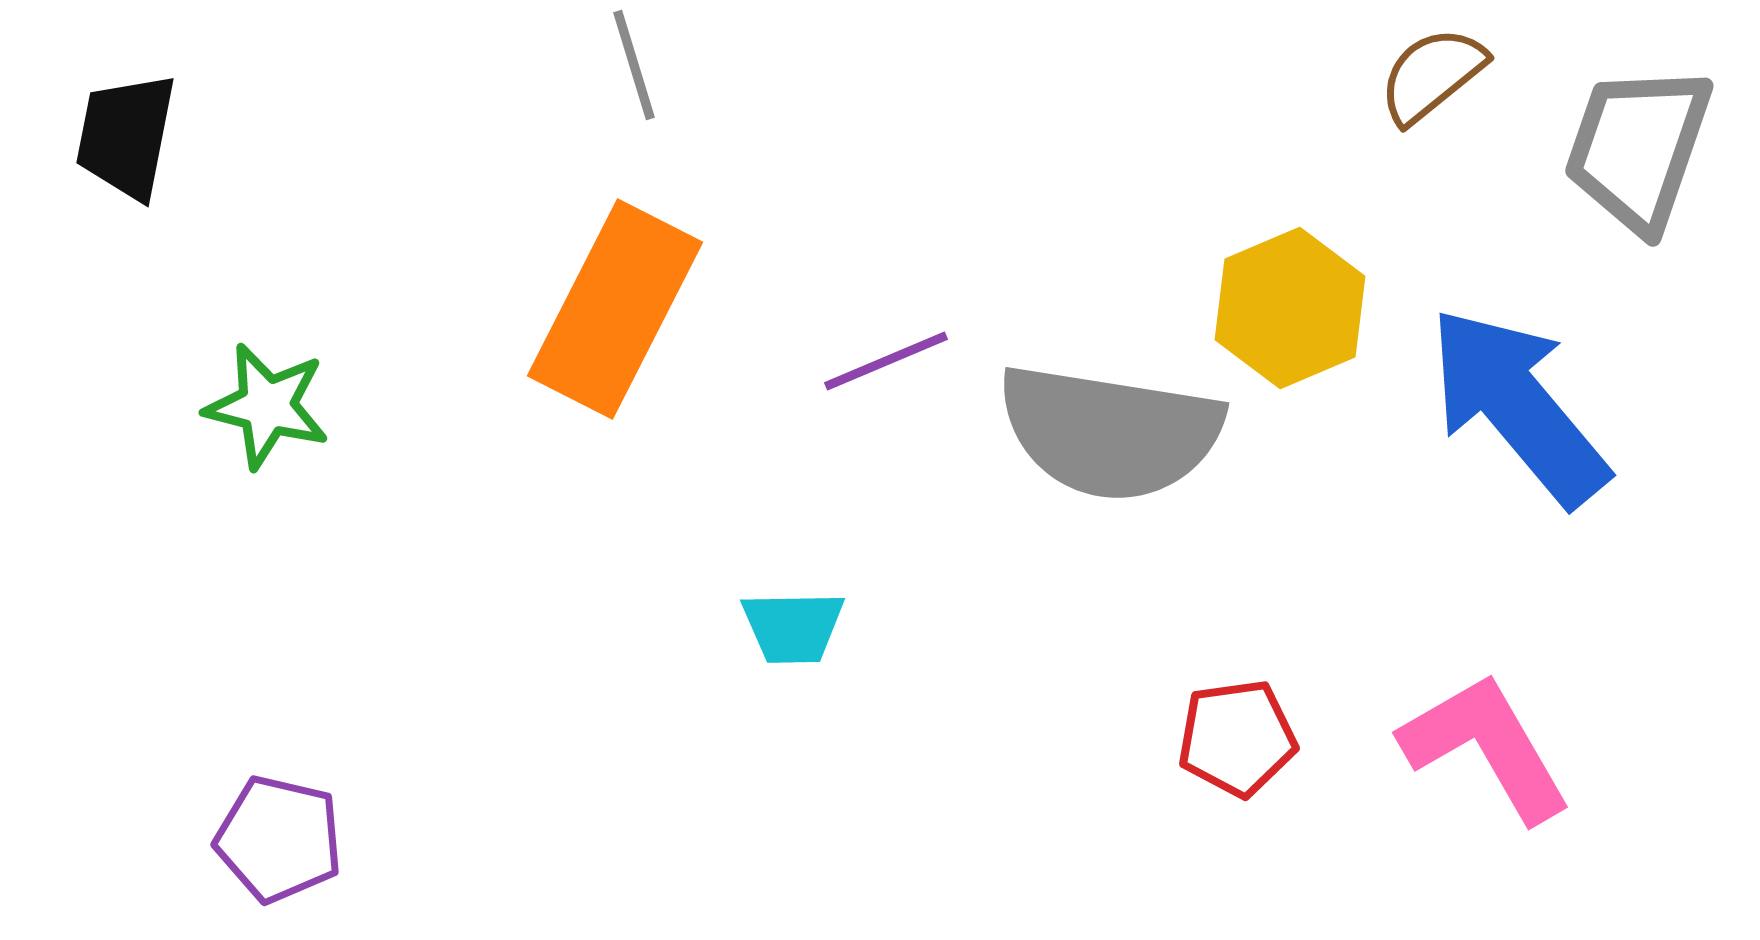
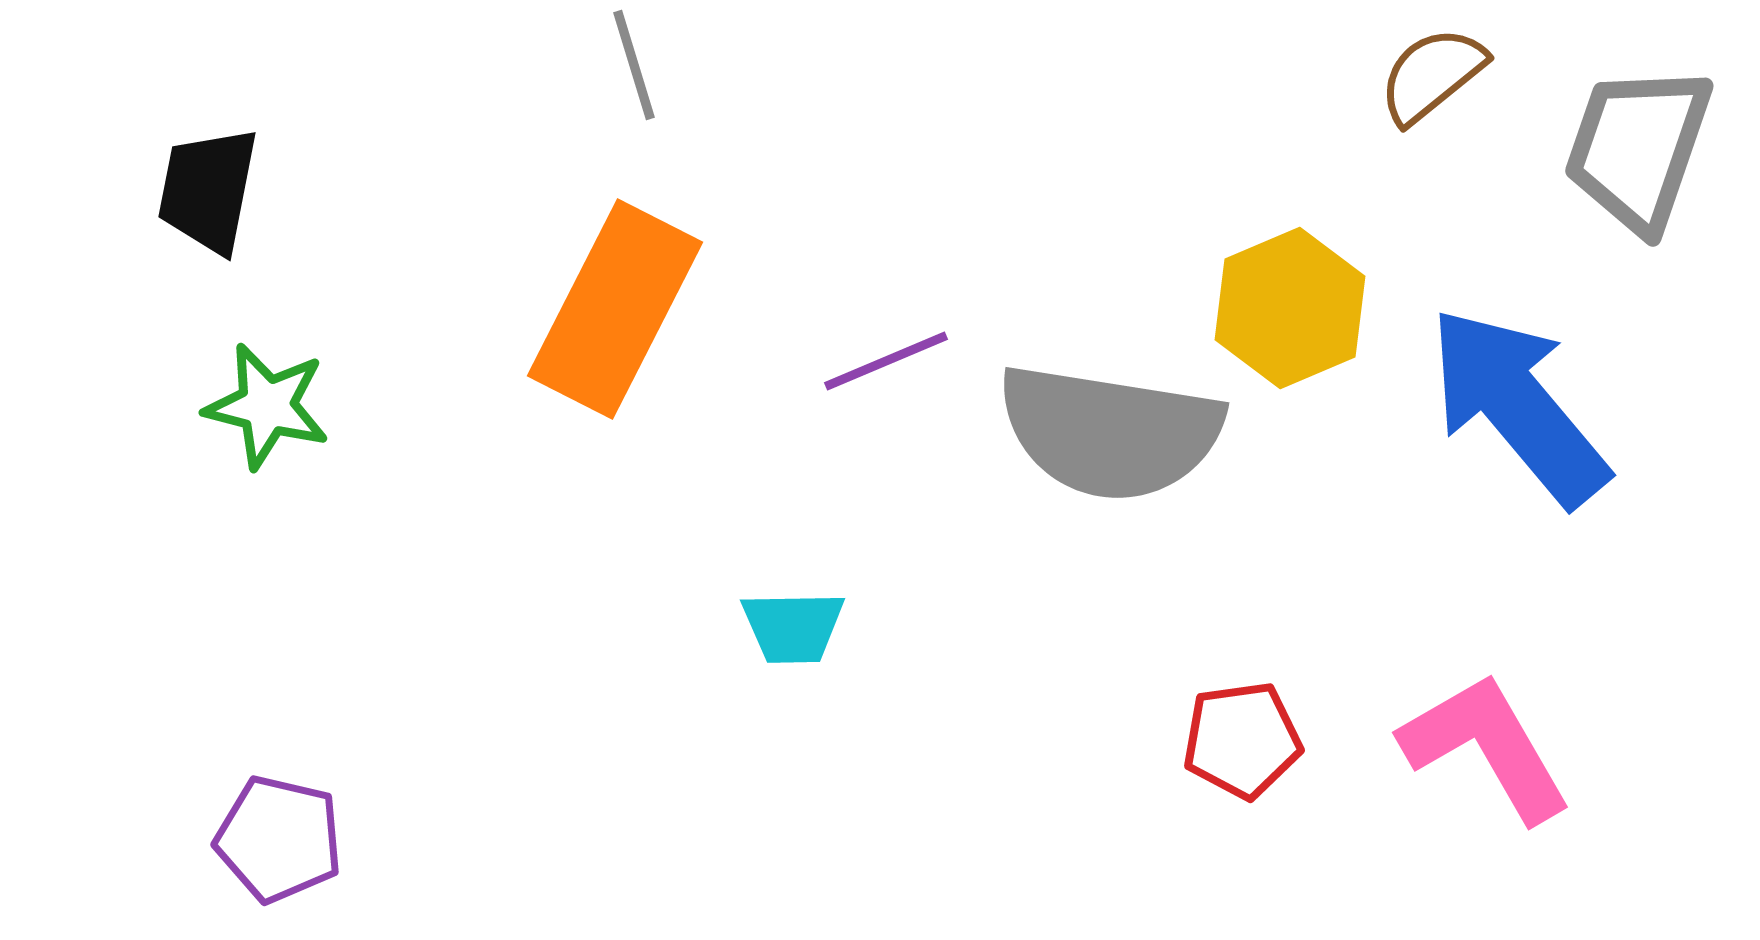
black trapezoid: moved 82 px right, 54 px down
red pentagon: moved 5 px right, 2 px down
